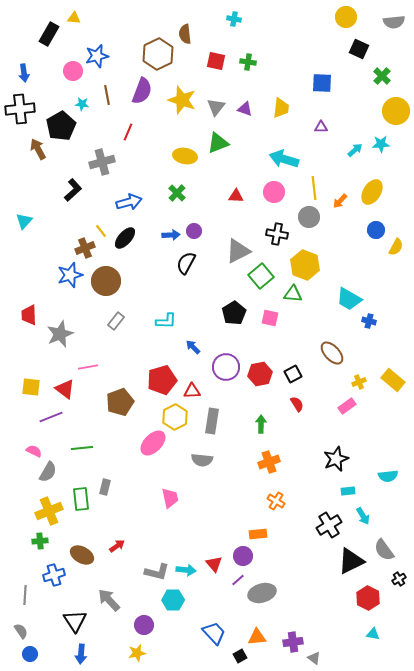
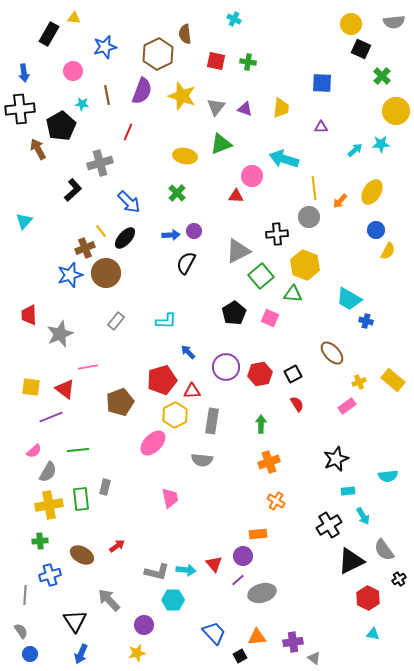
yellow circle at (346, 17): moved 5 px right, 7 px down
cyan cross at (234, 19): rotated 16 degrees clockwise
black square at (359, 49): moved 2 px right
blue star at (97, 56): moved 8 px right, 9 px up
yellow star at (182, 100): moved 4 px up
green triangle at (218, 143): moved 3 px right, 1 px down
gray cross at (102, 162): moved 2 px left, 1 px down
pink circle at (274, 192): moved 22 px left, 16 px up
blue arrow at (129, 202): rotated 60 degrees clockwise
black cross at (277, 234): rotated 15 degrees counterclockwise
yellow semicircle at (396, 247): moved 8 px left, 4 px down
brown circle at (106, 281): moved 8 px up
pink square at (270, 318): rotated 12 degrees clockwise
blue cross at (369, 321): moved 3 px left
blue arrow at (193, 347): moved 5 px left, 5 px down
yellow hexagon at (175, 417): moved 2 px up
green line at (82, 448): moved 4 px left, 2 px down
pink semicircle at (34, 451): rotated 112 degrees clockwise
yellow cross at (49, 511): moved 6 px up; rotated 12 degrees clockwise
blue cross at (54, 575): moved 4 px left
blue arrow at (81, 654): rotated 18 degrees clockwise
